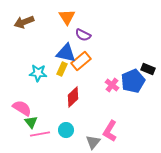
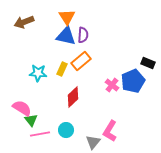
purple semicircle: rotated 112 degrees counterclockwise
blue triangle: moved 17 px up
black rectangle: moved 6 px up
green triangle: moved 2 px up
